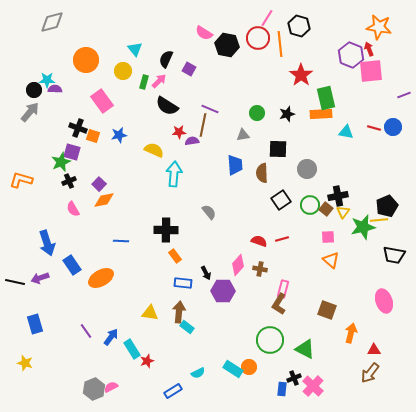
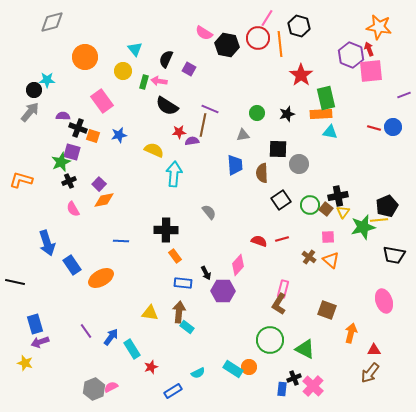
orange circle at (86, 60): moved 1 px left, 3 px up
pink arrow at (159, 81): rotated 126 degrees counterclockwise
purple semicircle at (55, 89): moved 8 px right, 27 px down
cyan triangle at (346, 132): moved 16 px left
gray circle at (307, 169): moved 8 px left, 5 px up
brown cross at (260, 269): moved 49 px right, 12 px up; rotated 24 degrees clockwise
purple arrow at (40, 278): moved 64 px down
red star at (147, 361): moved 4 px right, 6 px down
